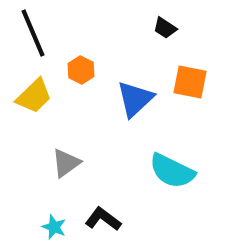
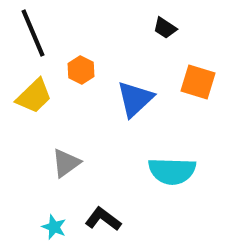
orange square: moved 8 px right; rotated 6 degrees clockwise
cyan semicircle: rotated 24 degrees counterclockwise
